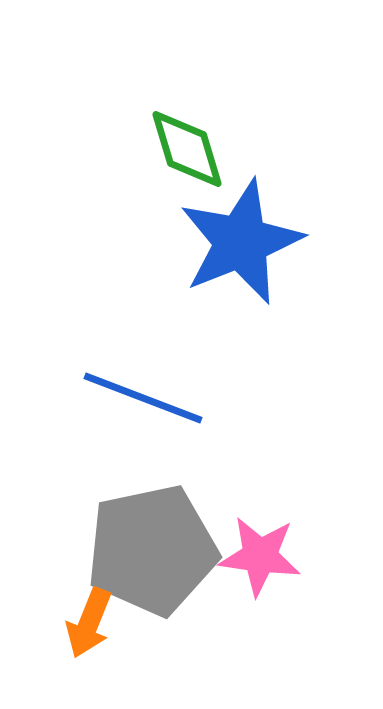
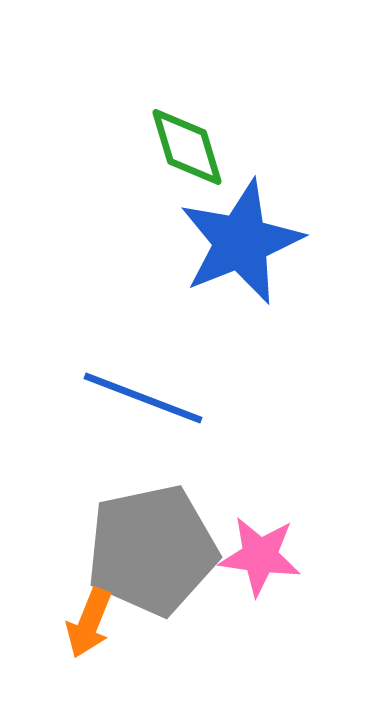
green diamond: moved 2 px up
